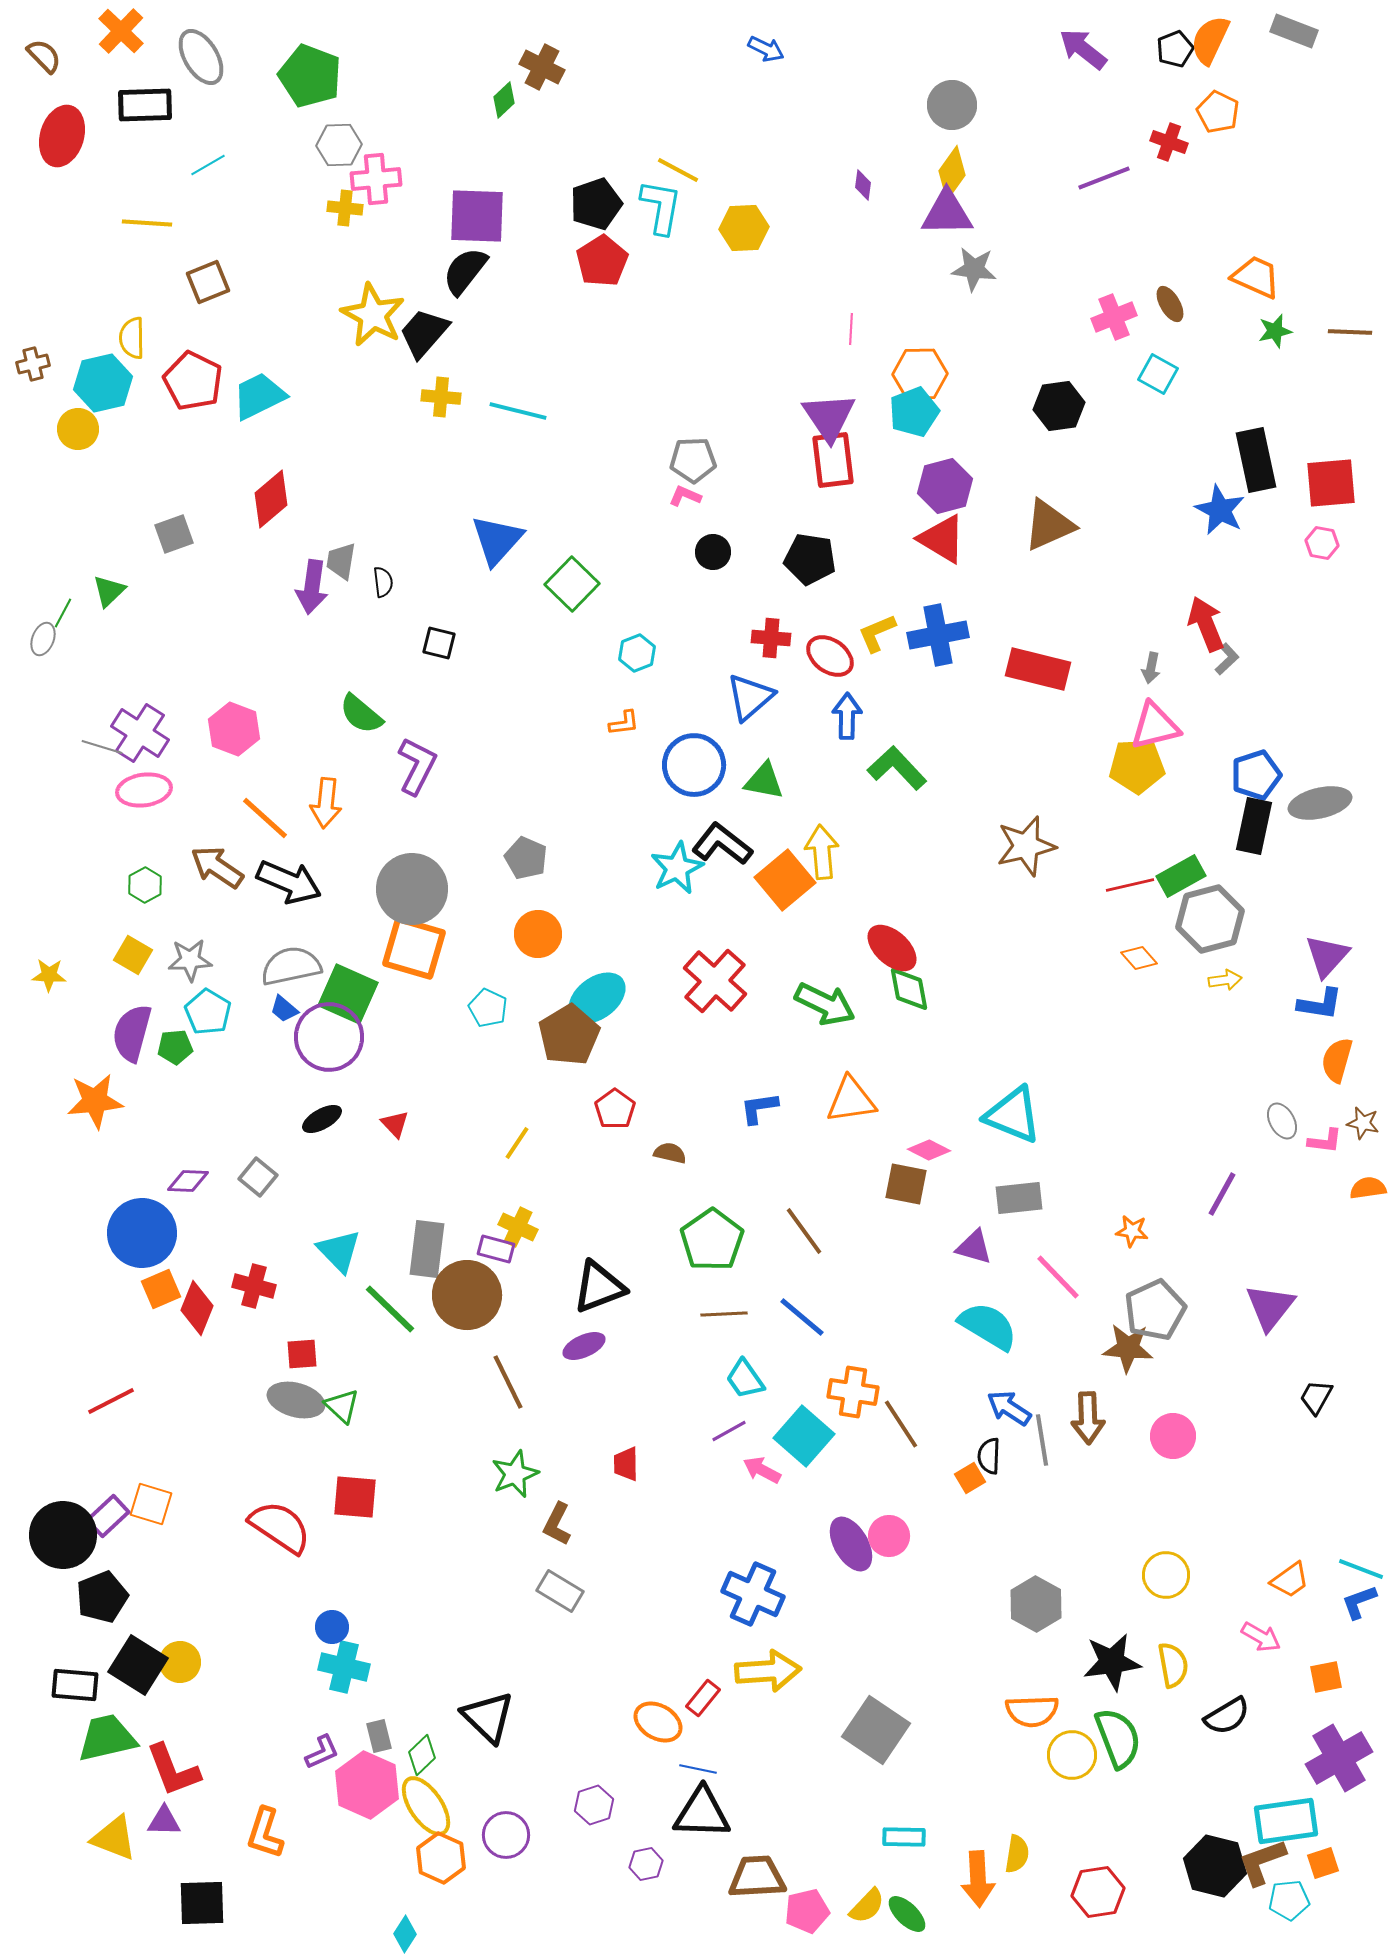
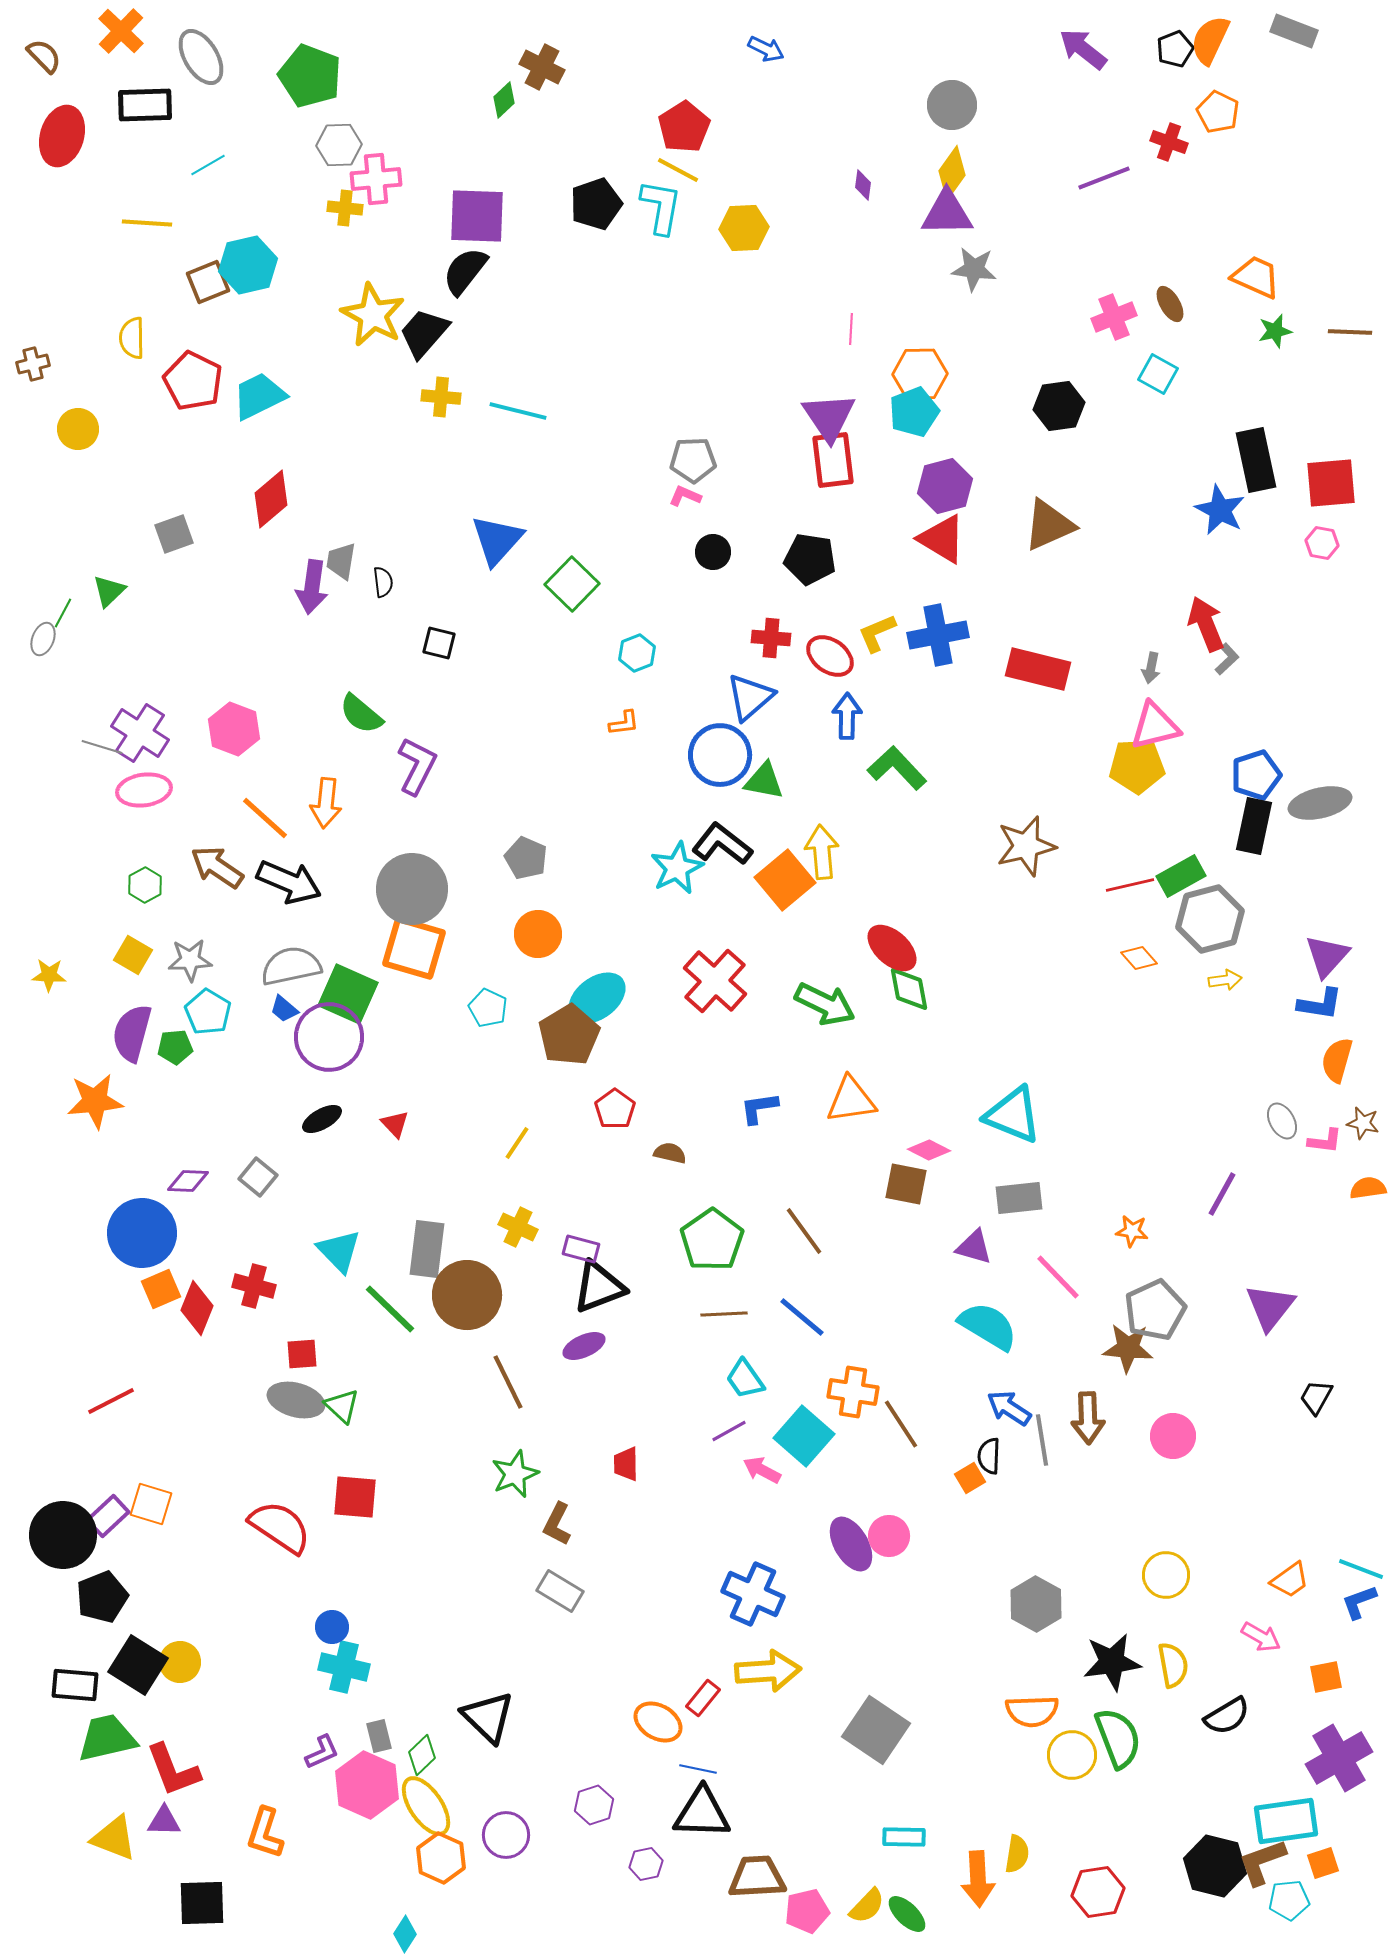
red pentagon at (602, 261): moved 82 px right, 134 px up
cyan hexagon at (103, 383): moved 145 px right, 118 px up
blue circle at (694, 765): moved 26 px right, 10 px up
purple rectangle at (496, 1249): moved 85 px right
